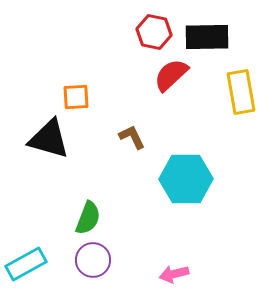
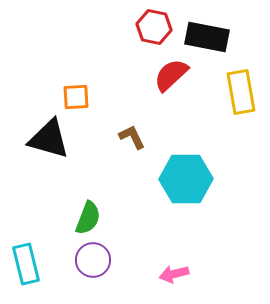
red hexagon: moved 5 px up
black rectangle: rotated 12 degrees clockwise
cyan rectangle: rotated 75 degrees counterclockwise
